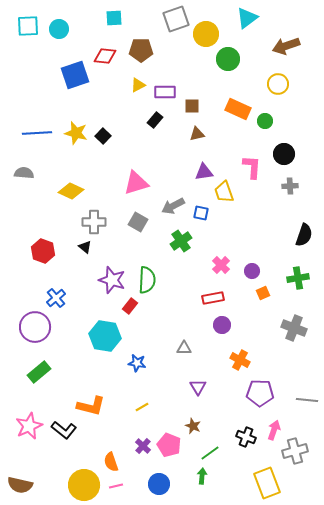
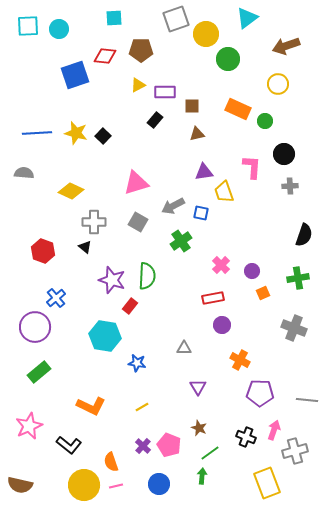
green semicircle at (147, 280): moved 4 px up
orange L-shape at (91, 406): rotated 12 degrees clockwise
brown star at (193, 426): moved 6 px right, 2 px down
black L-shape at (64, 430): moved 5 px right, 15 px down
